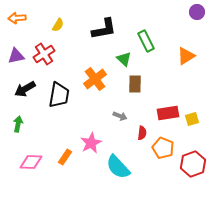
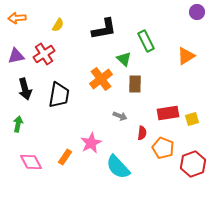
orange cross: moved 6 px right
black arrow: rotated 75 degrees counterclockwise
pink diamond: rotated 60 degrees clockwise
